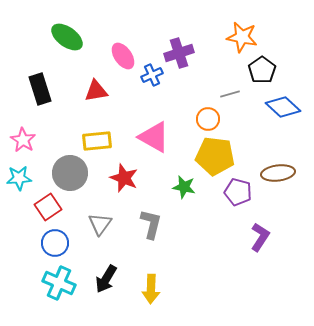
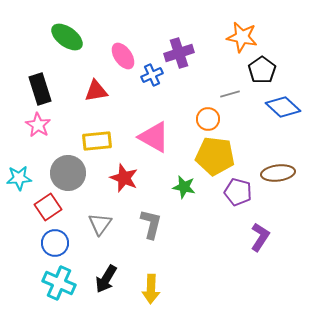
pink star: moved 15 px right, 15 px up
gray circle: moved 2 px left
